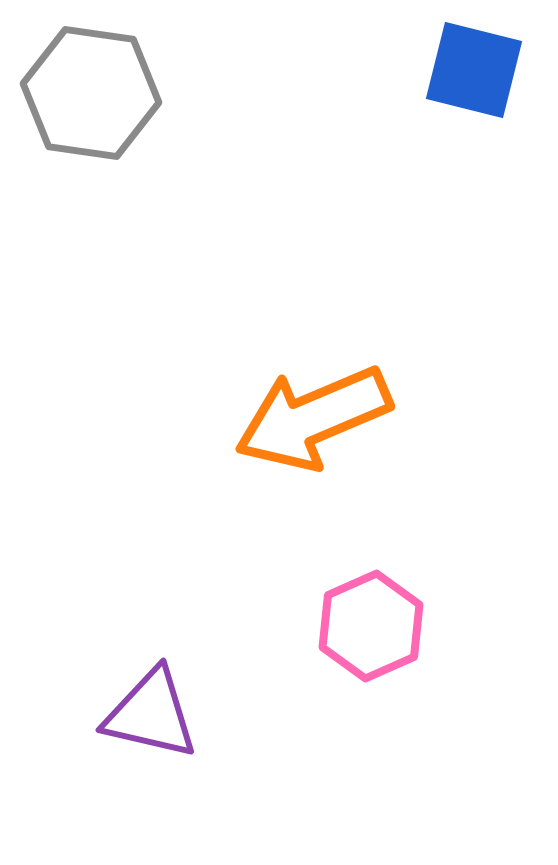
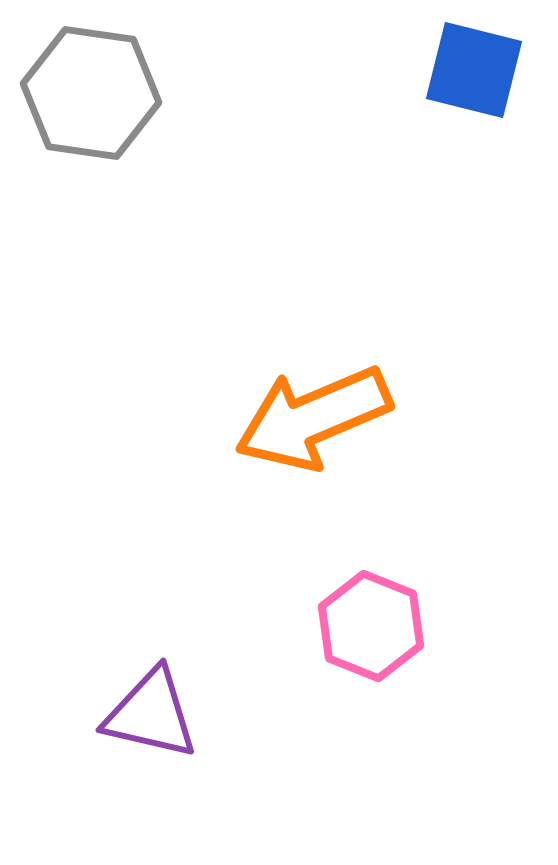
pink hexagon: rotated 14 degrees counterclockwise
